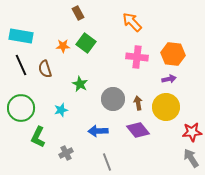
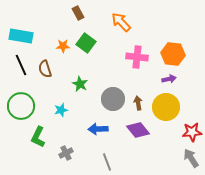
orange arrow: moved 11 px left
green circle: moved 2 px up
blue arrow: moved 2 px up
